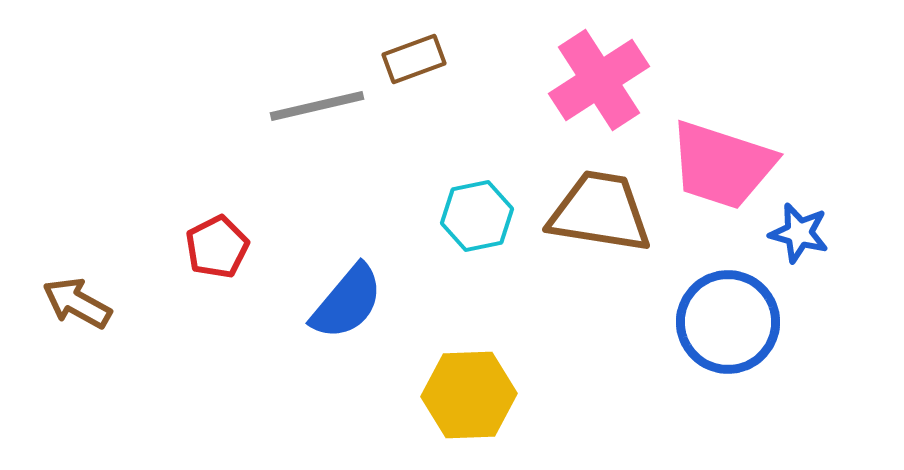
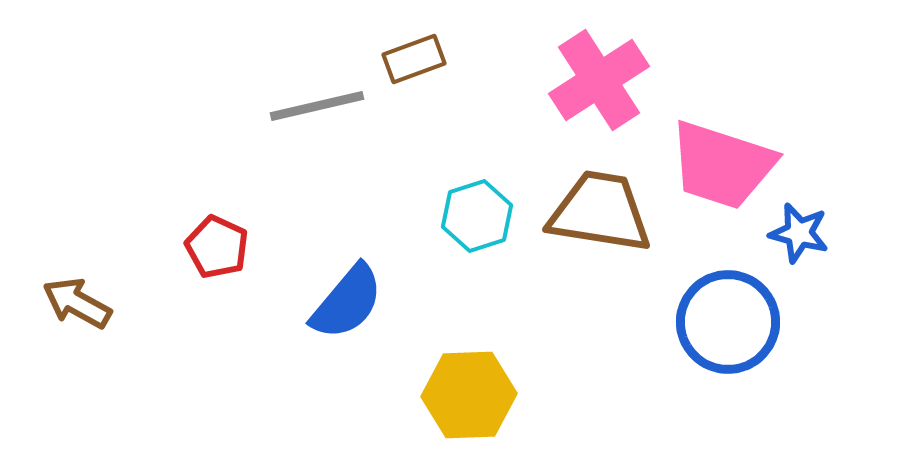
cyan hexagon: rotated 6 degrees counterclockwise
red pentagon: rotated 20 degrees counterclockwise
